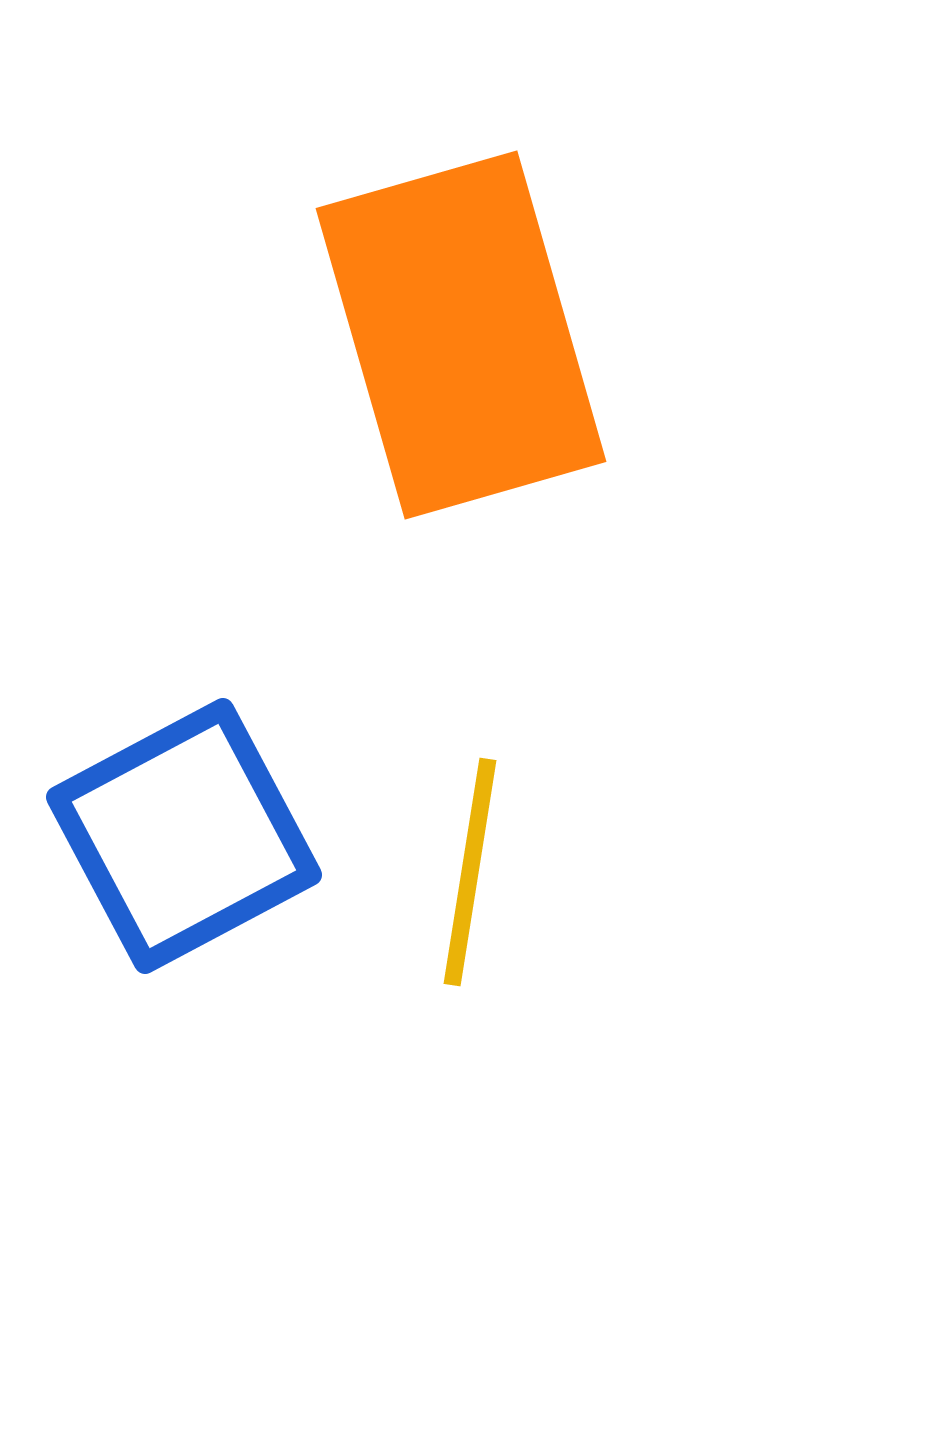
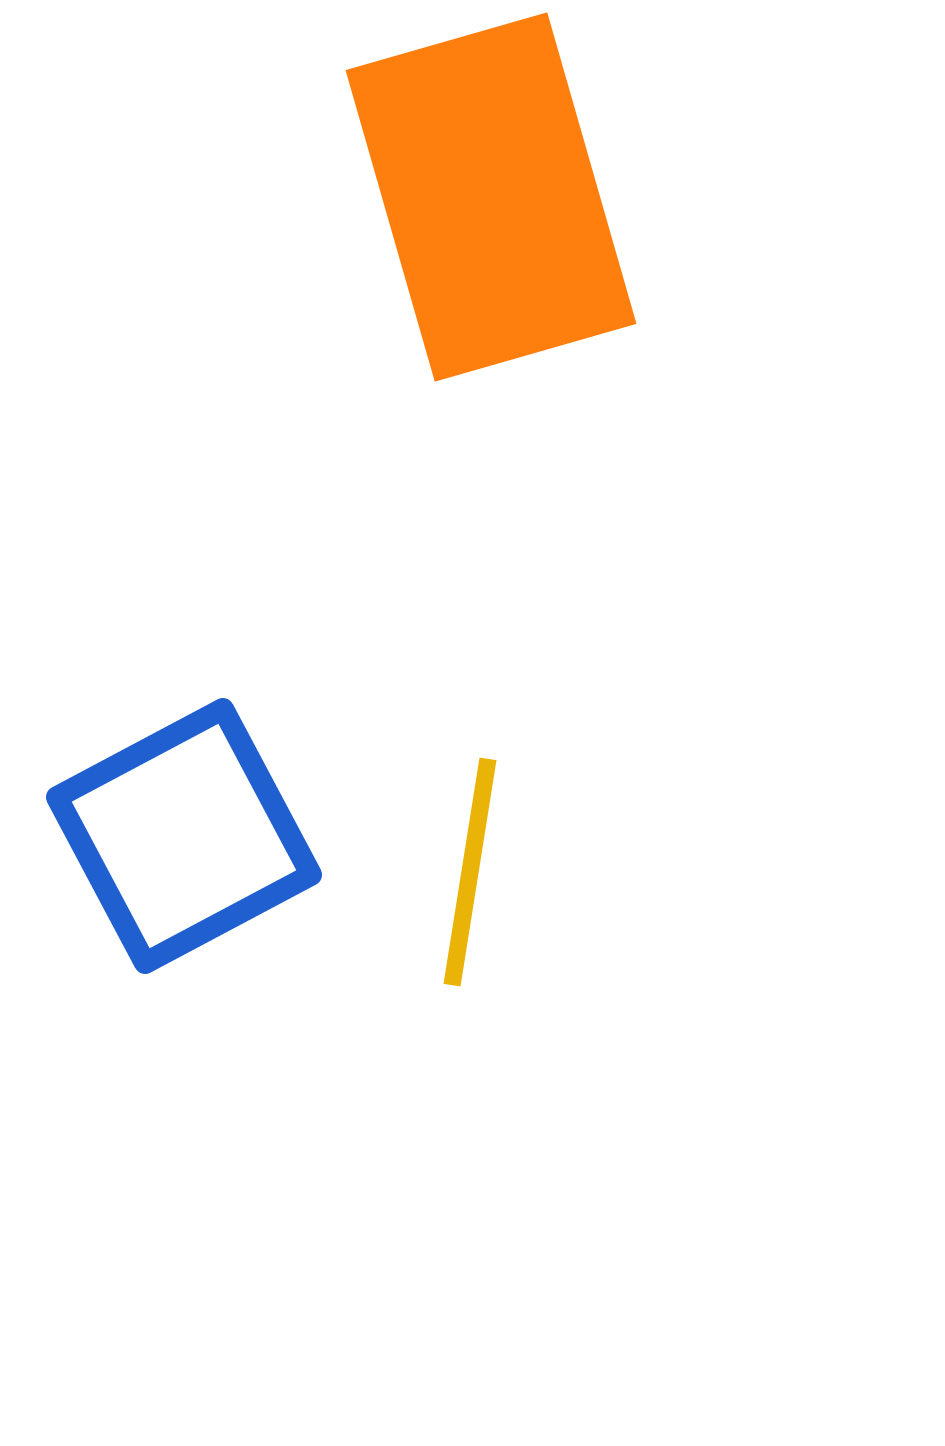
orange rectangle: moved 30 px right, 138 px up
